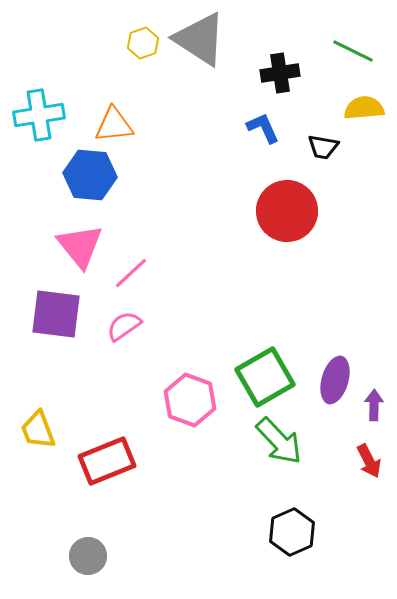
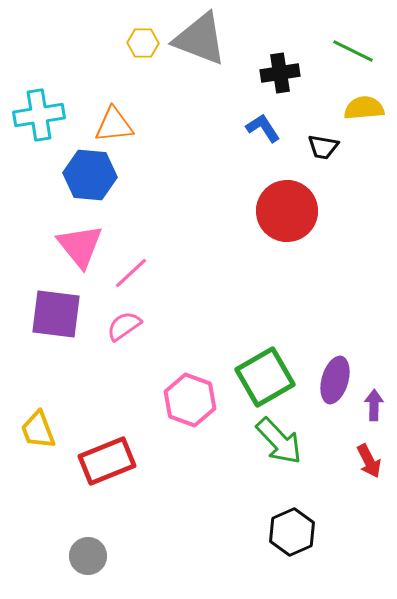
gray triangle: rotated 12 degrees counterclockwise
yellow hexagon: rotated 20 degrees clockwise
blue L-shape: rotated 9 degrees counterclockwise
